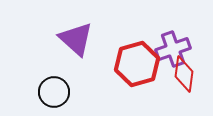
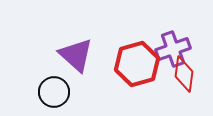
purple triangle: moved 16 px down
